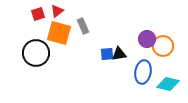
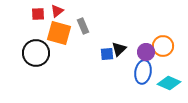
red square: rotated 16 degrees clockwise
purple circle: moved 1 px left, 13 px down
black triangle: moved 5 px up; rotated 35 degrees counterclockwise
cyan diamond: moved 1 px right, 1 px up; rotated 10 degrees clockwise
